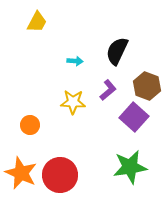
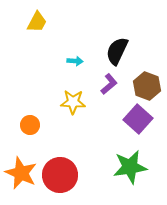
purple L-shape: moved 1 px right, 6 px up
purple square: moved 4 px right, 2 px down
